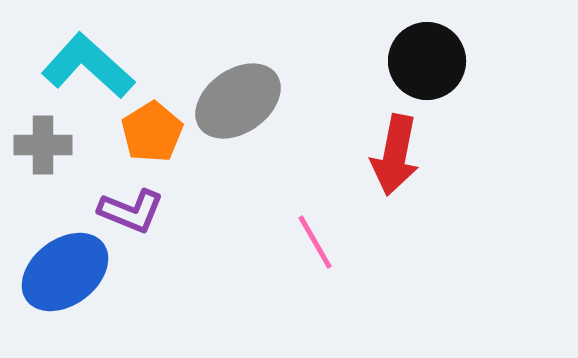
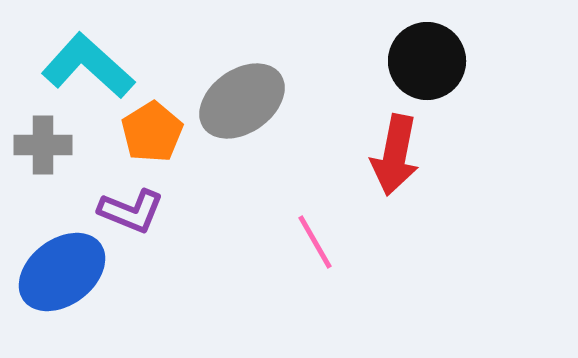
gray ellipse: moved 4 px right
blue ellipse: moved 3 px left
